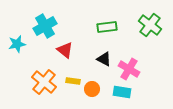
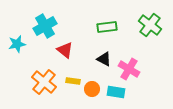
cyan rectangle: moved 6 px left
